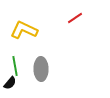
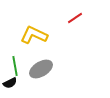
yellow L-shape: moved 10 px right, 5 px down
gray ellipse: rotated 60 degrees clockwise
black semicircle: rotated 24 degrees clockwise
